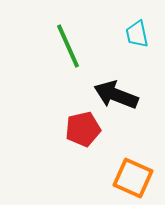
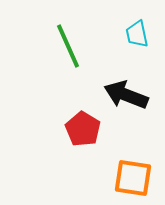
black arrow: moved 10 px right
red pentagon: rotated 28 degrees counterclockwise
orange square: rotated 15 degrees counterclockwise
